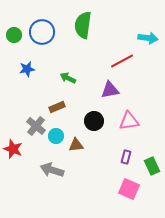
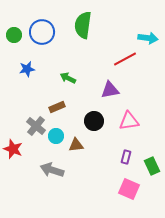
red line: moved 3 px right, 2 px up
